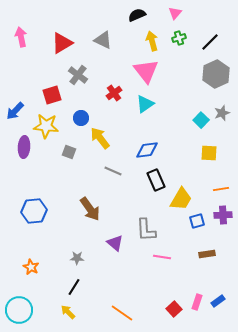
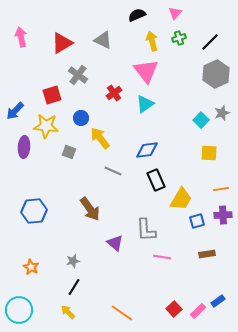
gray star at (77, 258): moved 4 px left, 3 px down; rotated 16 degrees counterclockwise
pink rectangle at (197, 302): moved 1 px right, 9 px down; rotated 28 degrees clockwise
